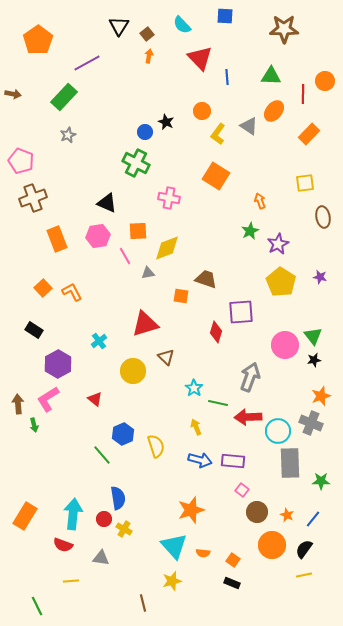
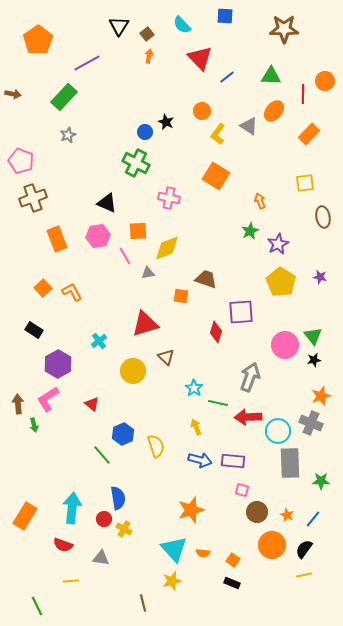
blue line at (227, 77): rotated 56 degrees clockwise
red triangle at (95, 399): moved 3 px left, 5 px down
pink square at (242, 490): rotated 24 degrees counterclockwise
cyan arrow at (73, 514): moved 1 px left, 6 px up
cyan triangle at (174, 546): moved 3 px down
